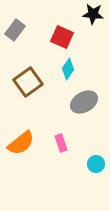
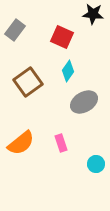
cyan diamond: moved 2 px down
